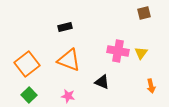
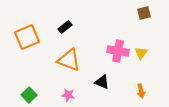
black rectangle: rotated 24 degrees counterclockwise
orange square: moved 27 px up; rotated 15 degrees clockwise
orange arrow: moved 10 px left, 5 px down
pink star: moved 1 px up
